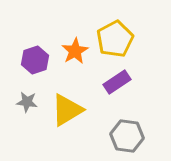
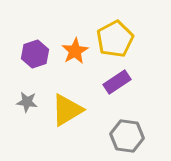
purple hexagon: moved 6 px up
